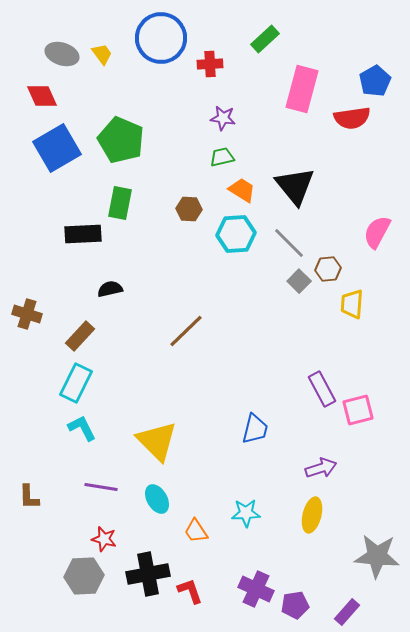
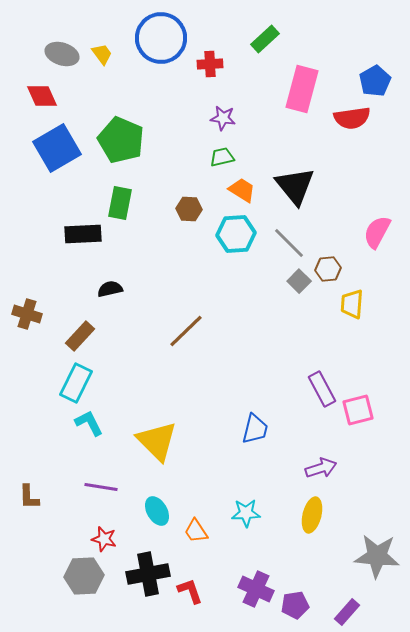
cyan L-shape at (82, 428): moved 7 px right, 5 px up
cyan ellipse at (157, 499): moved 12 px down
